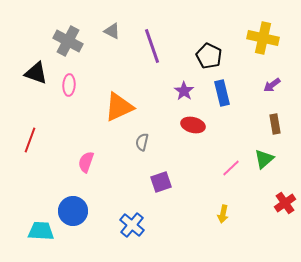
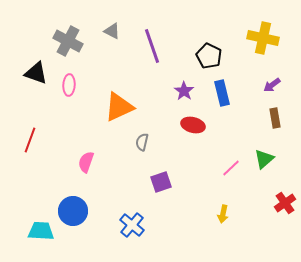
brown rectangle: moved 6 px up
